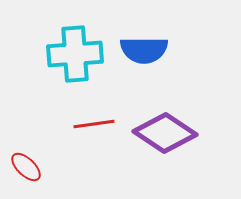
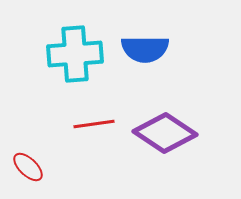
blue semicircle: moved 1 px right, 1 px up
red ellipse: moved 2 px right
